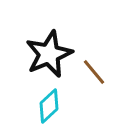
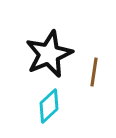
brown line: rotated 48 degrees clockwise
